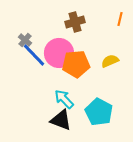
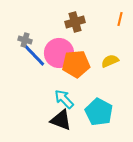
gray cross: rotated 24 degrees counterclockwise
